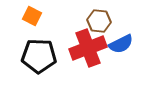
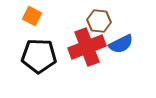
red cross: moved 1 px left, 1 px up
